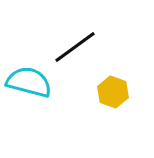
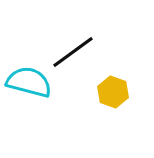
black line: moved 2 px left, 5 px down
